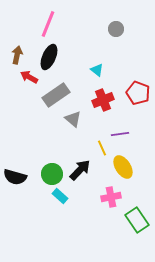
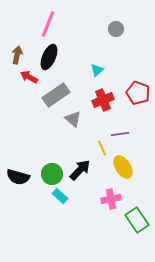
cyan triangle: rotated 40 degrees clockwise
black semicircle: moved 3 px right
pink cross: moved 2 px down
